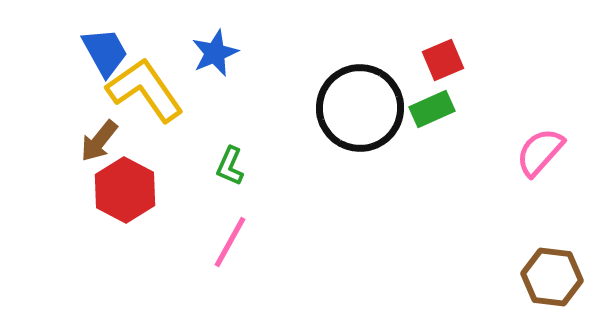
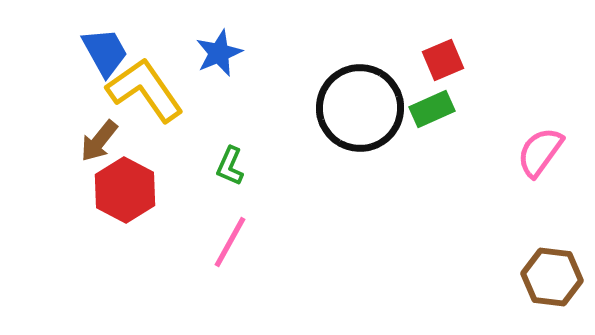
blue star: moved 4 px right
pink semicircle: rotated 6 degrees counterclockwise
